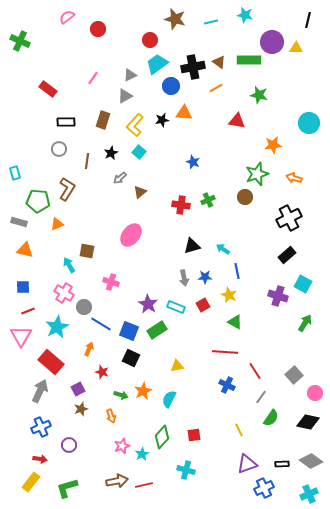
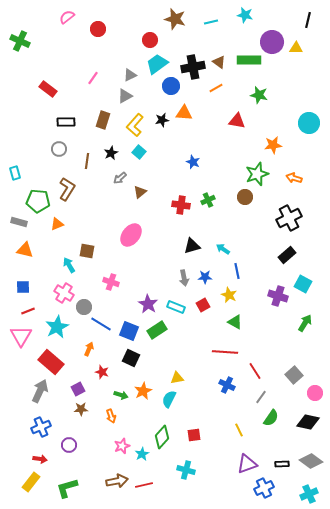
yellow triangle at (177, 366): moved 12 px down
brown star at (81, 409): rotated 16 degrees clockwise
